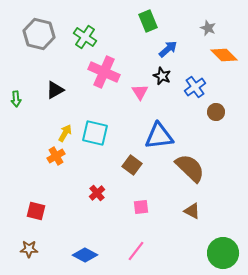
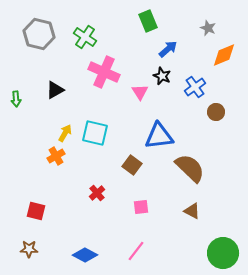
orange diamond: rotated 68 degrees counterclockwise
